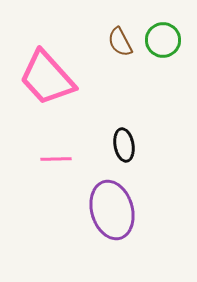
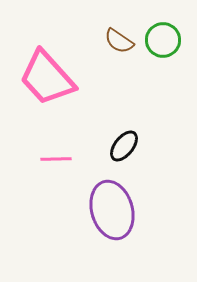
brown semicircle: moved 1 px left, 1 px up; rotated 28 degrees counterclockwise
black ellipse: moved 1 px down; rotated 48 degrees clockwise
